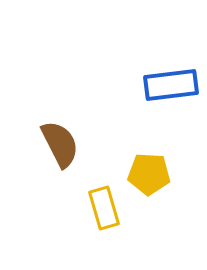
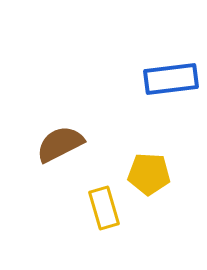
blue rectangle: moved 6 px up
brown semicircle: rotated 90 degrees counterclockwise
